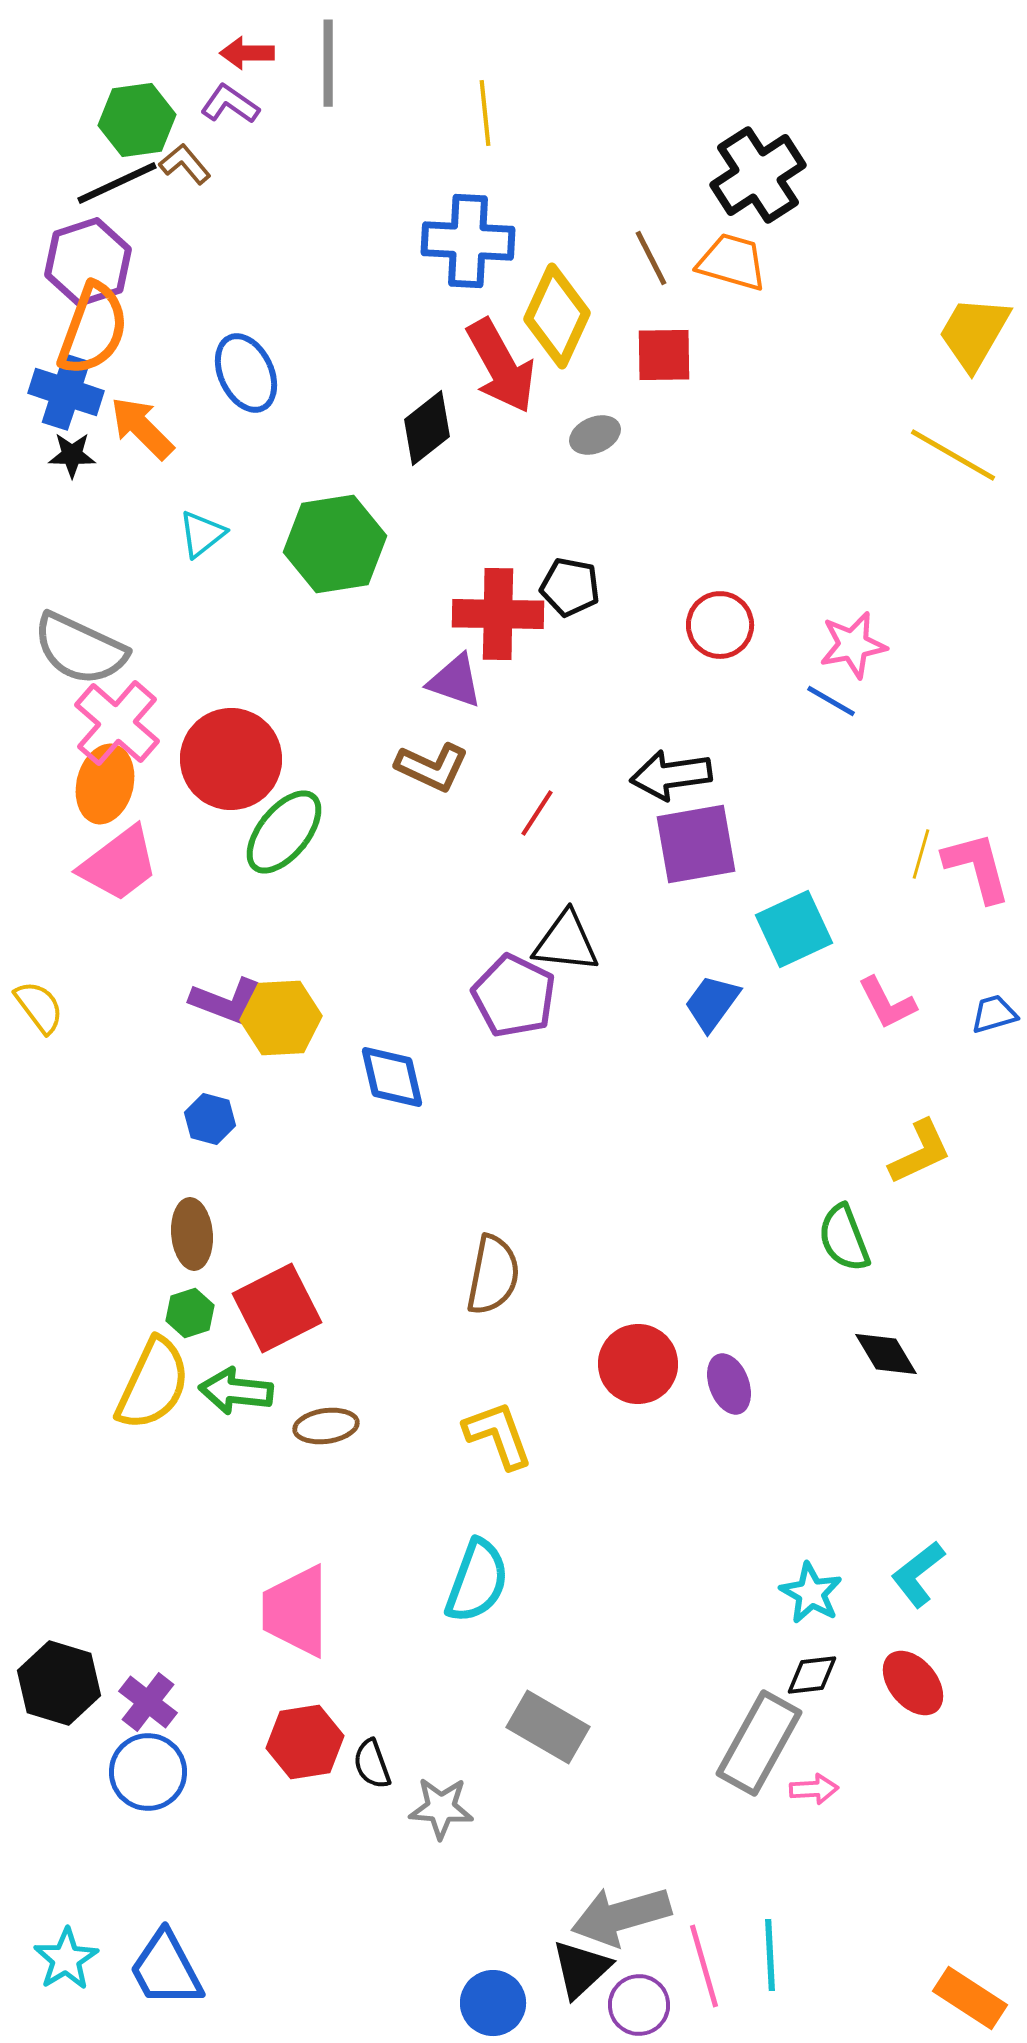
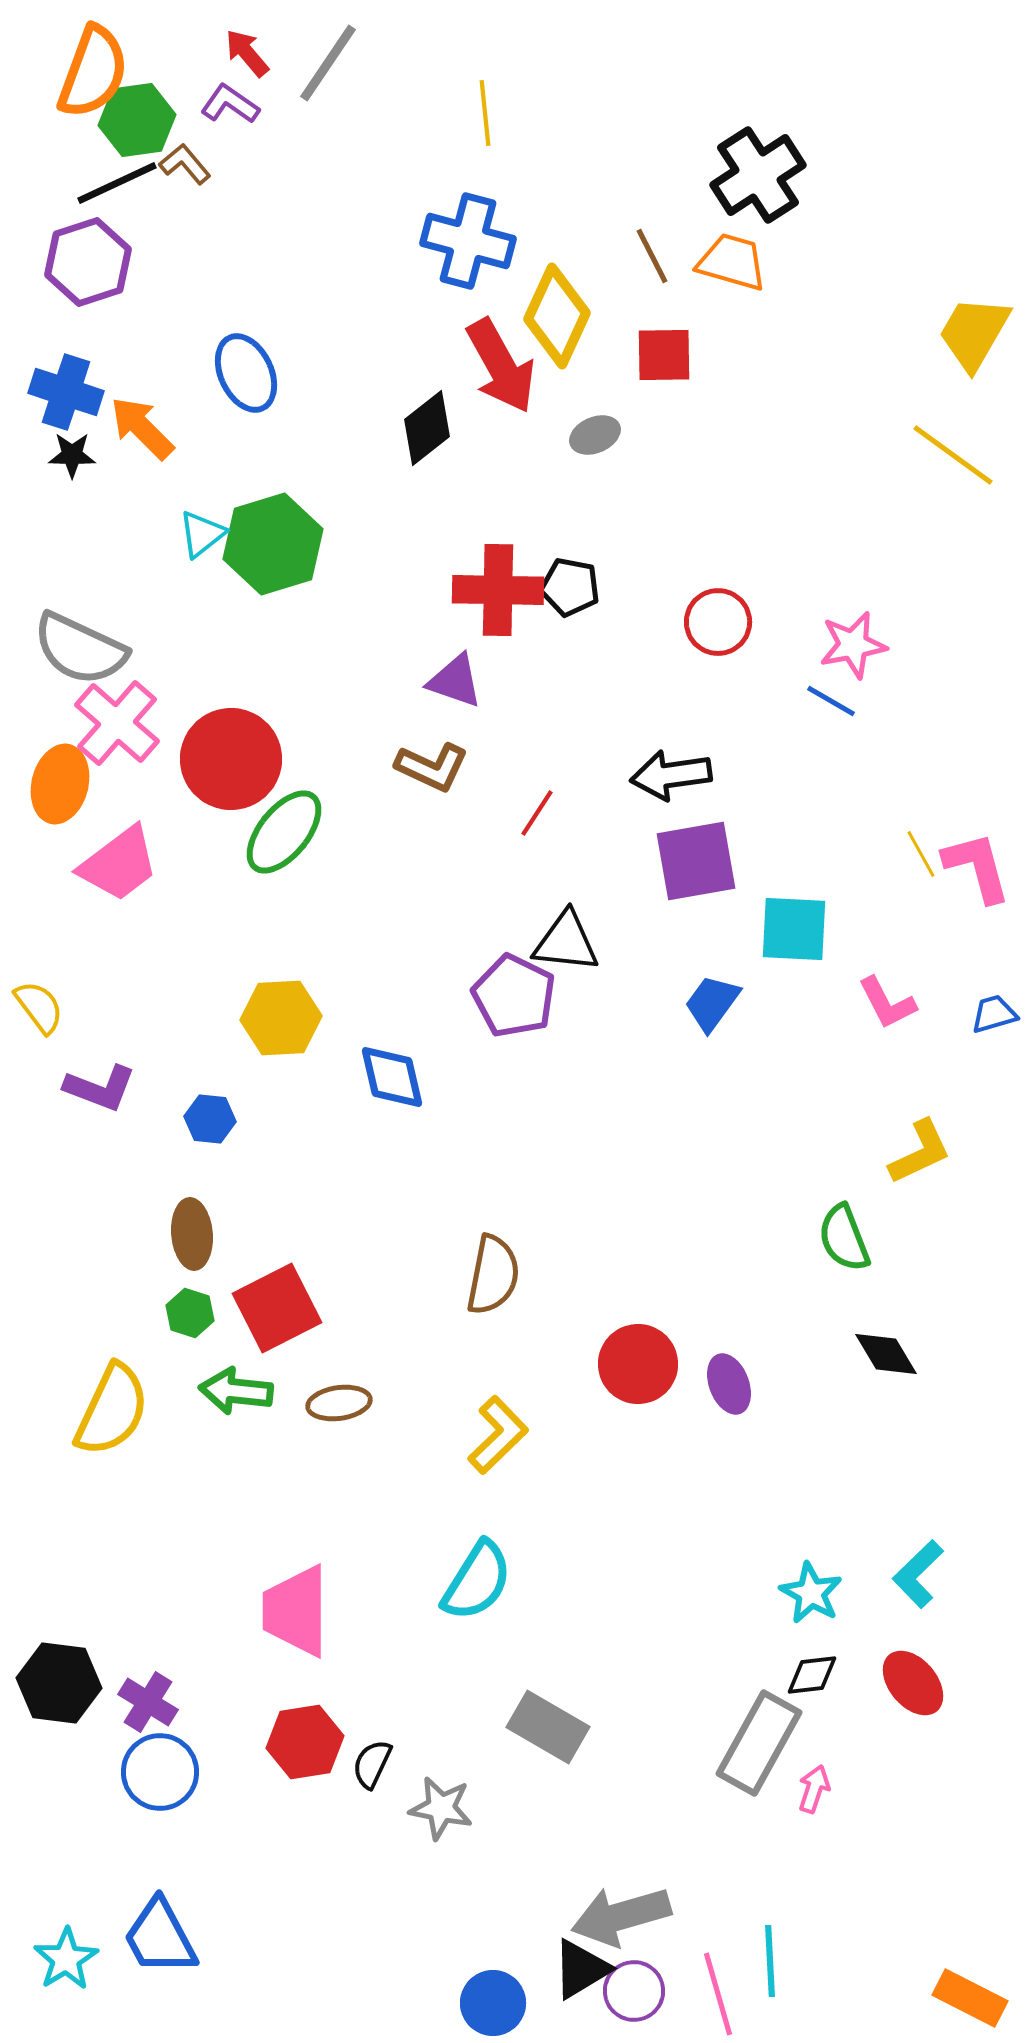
red arrow at (247, 53): rotated 50 degrees clockwise
gray line at (328, 63): rotated 34 degrees clockwise
blue cross at (468, 241): rotated 12 degrees clockwise
brown line at (651, 258): moved 1 px right, 2 px up
orange semicircle at (93, 329): moved 257 px up
yellow line at (953, 455): rotated 6 degrees clockwise
green hexagon at (335, 544): moved 62 px left; rotated 8 degrees counterclockwise
red cross at (498, 614): moved 24 px up
red circle at (720, 625): moved 2 px left, 3 px up
orange ellipse at (105, 784): moved 45 px left
purple square at (696, 844): moved 17 px down
yellow line at (921, 854): rotated 45 degrees counterclockwise
cyan square at (794, 929): rotated 28 degrees clockwise
purple L-shape at (226, 1001): moved 126 px left, 87 px down
blue hexagon at (210, 1119): rotated 9 degrees counterclockwise
green hexagon at (190, 1313): rotated 24 degrees counterclockwise
yellow semicircle at (153, 1384): moved 41 px left, 26 px down
brown ellipse at (326, 1426): moved 13 px right, 23 px up
yellow L-shape at (498, 1435): rotated 66 degrees clockwise
cyan L-shape at (918, 1574): rotated 6 degrees counterclockwise
cyan semicircle at (477, 1581): rotated 12 degrees clockwise
black hexagon at (59, 1683): rotated 10 degrees counterclockwise
purple cross at (148, 1702): rotated 6 degrees counterclockwise
black semicircle at (372, 1764): rotated 45 degrees clockwise
blue circle at (148, 1772): moved 12 px right
pink arrow at (814, 1789): rotated 69 degrees counterclockwise
gray star at (441, 1808): rotated 8 degrees clockwise
cyan line at (770, 1955): moved 6 px down
pink line at (704, 1966): moved 14 px right, 28 px down
blue trapezoid at (166, 1969): moved 6 px left, 32 px up
black triangle at (581, 1969): rotated 12 degrees clockwise
orange rectangle at (970, 1998): rotated 6 degrees counterclockwise
purple circle at (639, 2005): moved 5 px left, 14 px up
